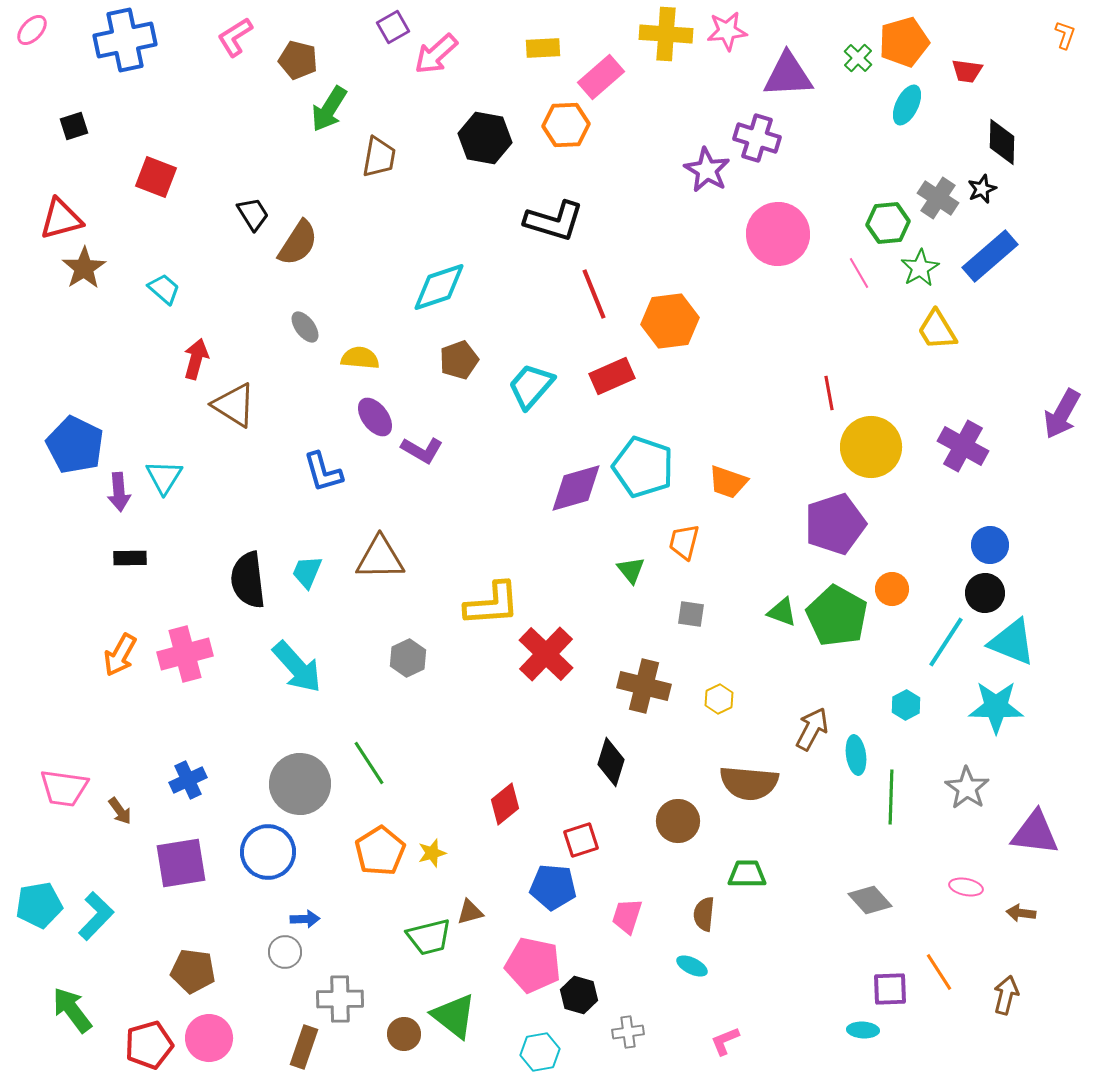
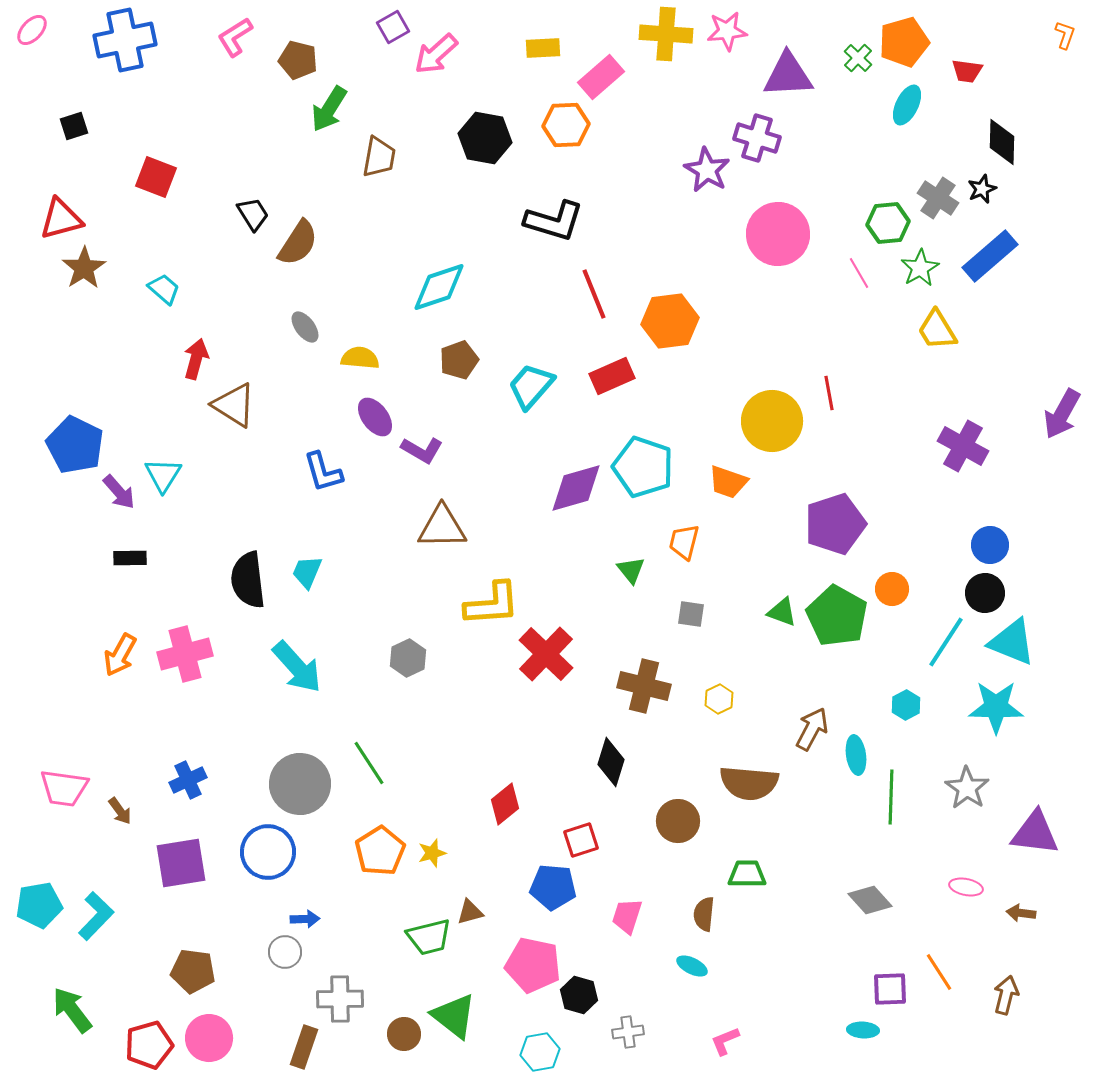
yellow circle at (871, 447): moved 99 px left, 26 px up
cyan triangle at (164, 477): moved 1 px left, 2 px up
purple arrow at (119, 492): rotated 36 degrees counterclockwise
brown triangle at (380, 558): moved 62 px right, 31 px up
